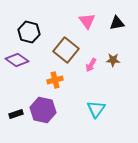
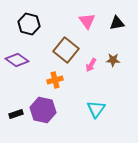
black hexagon: moved 8 px up
